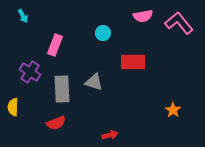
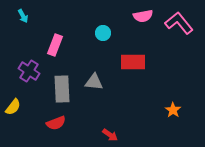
purple cross: moved 1 px left, 1 px up
gray triangle: rotated 12 degrees counterclockwise
yellow semicircle: rotated 144 degrees counterclockwise
red arrow: rotated 49 degrees clockwise
